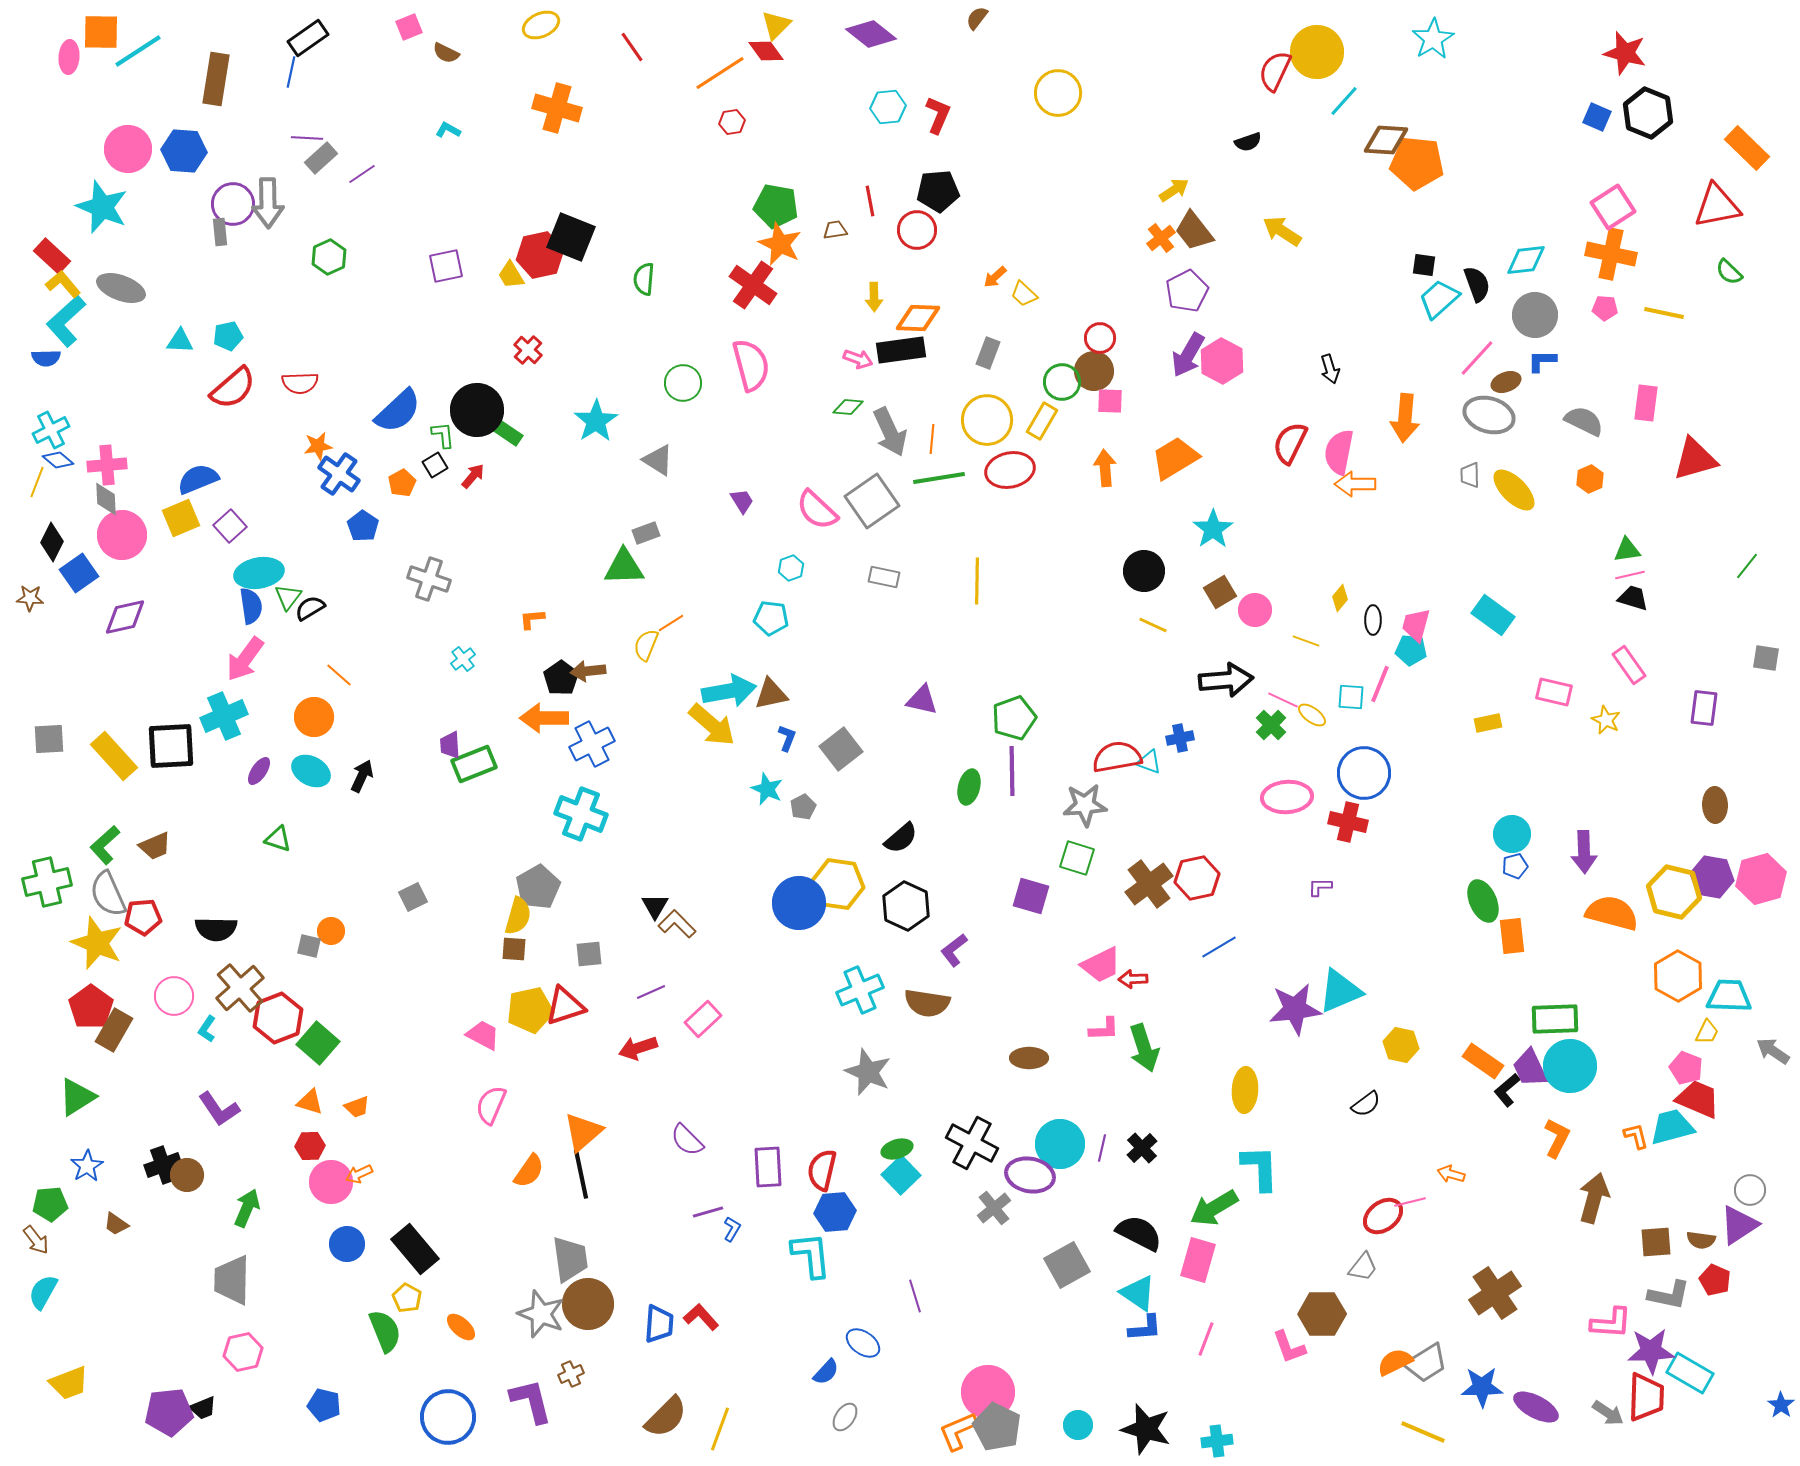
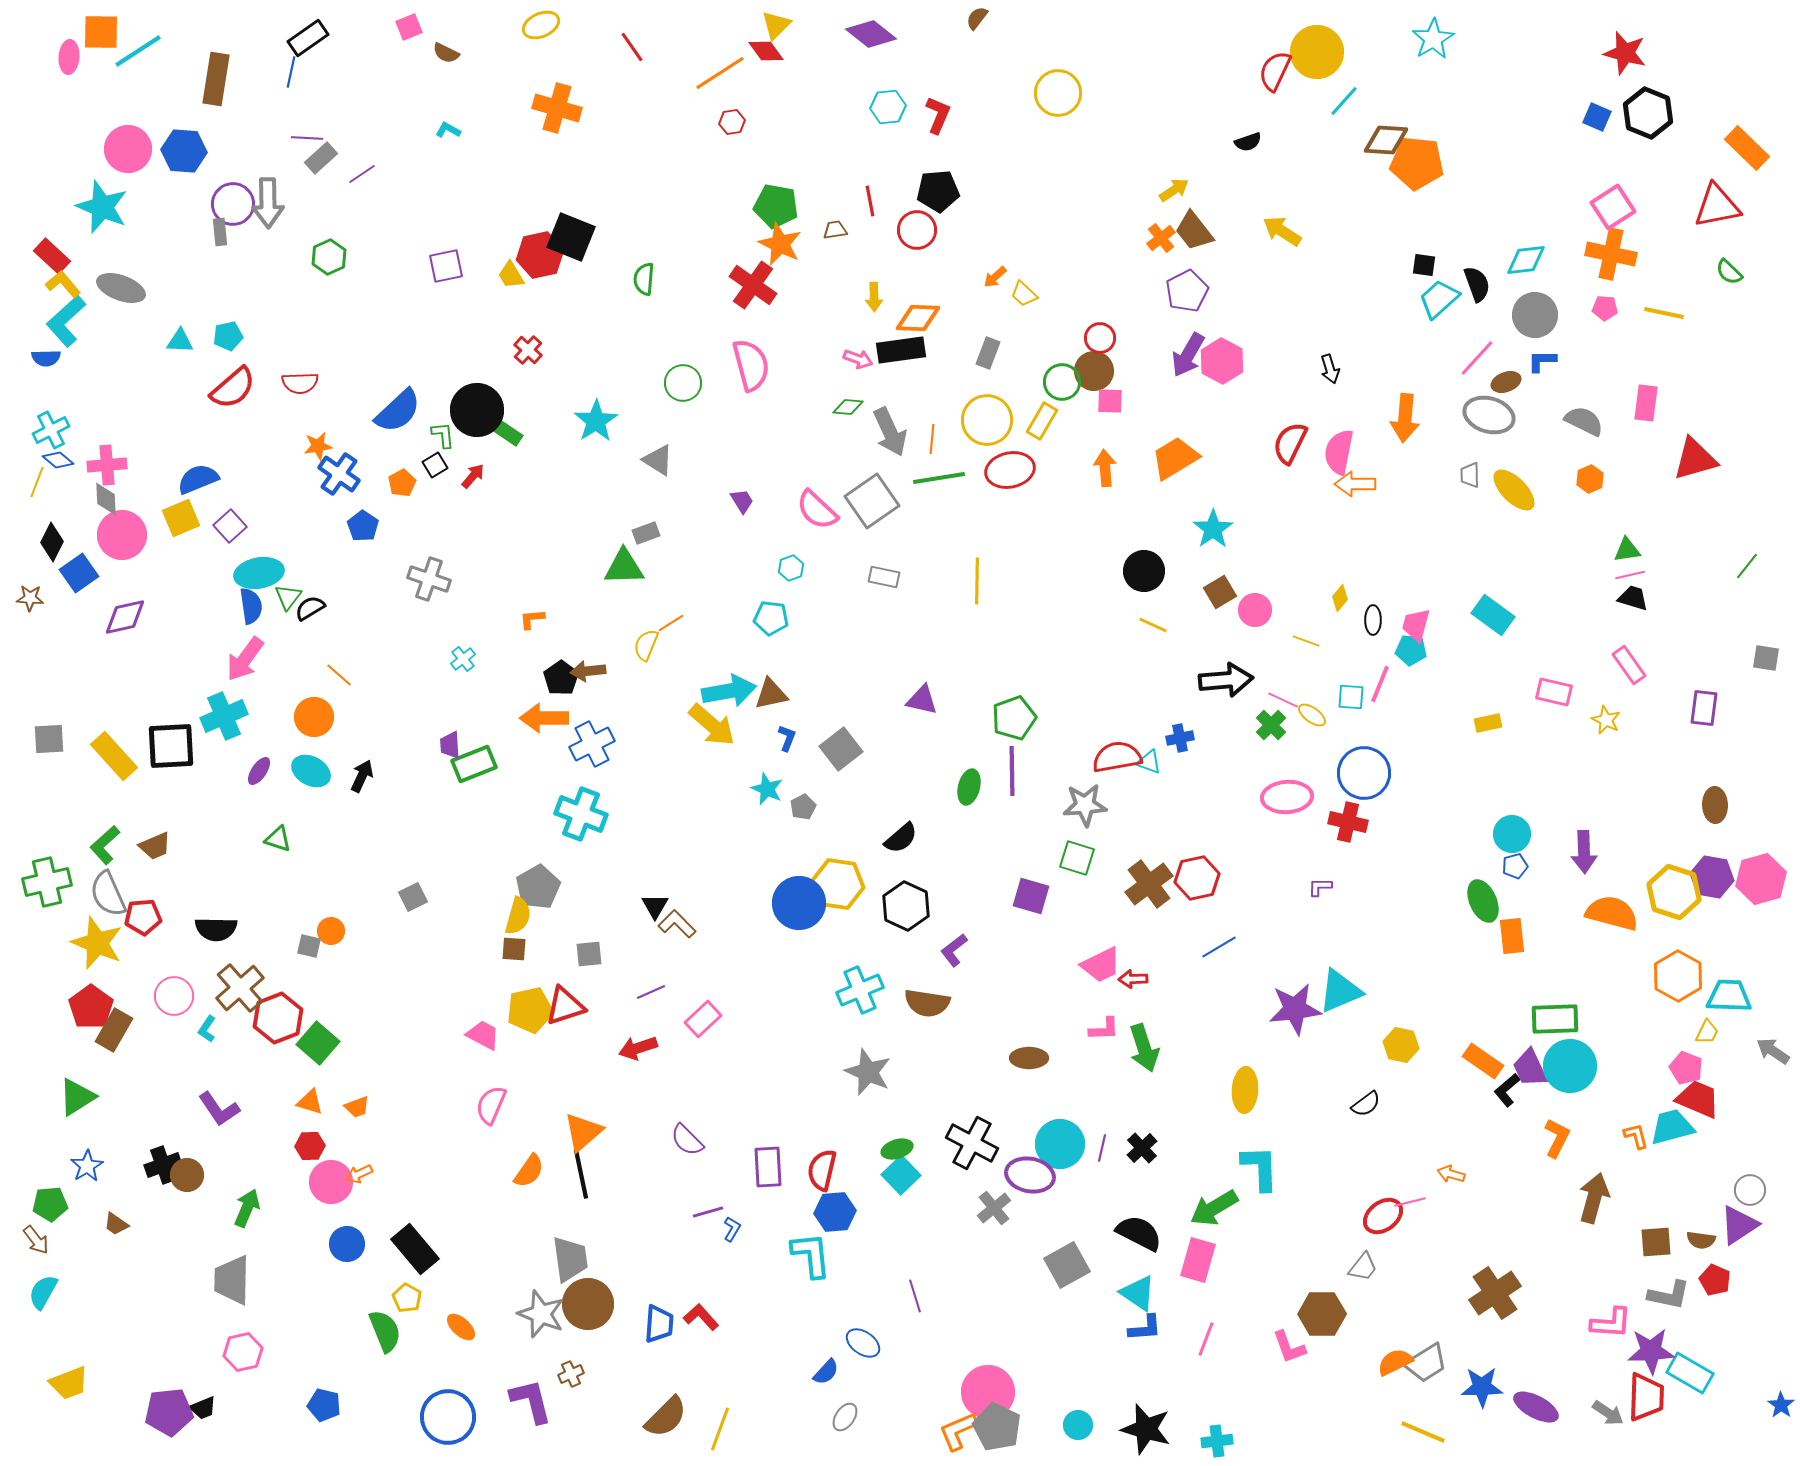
yellow hexagon at (1674, 892): rotated 4 degrees clockwise
